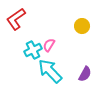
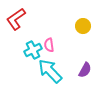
yellow circle: moved 1 px right
pink semicircle: rotated 40 degrees counterclockwise
purple semicircle: moved 4 px up
